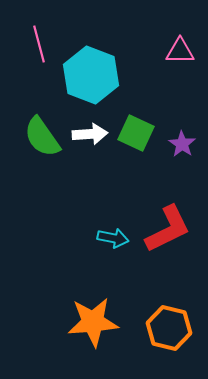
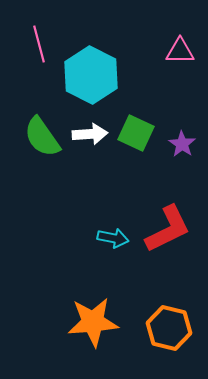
cyan hexagon: rotated 6 degrees clockwise
